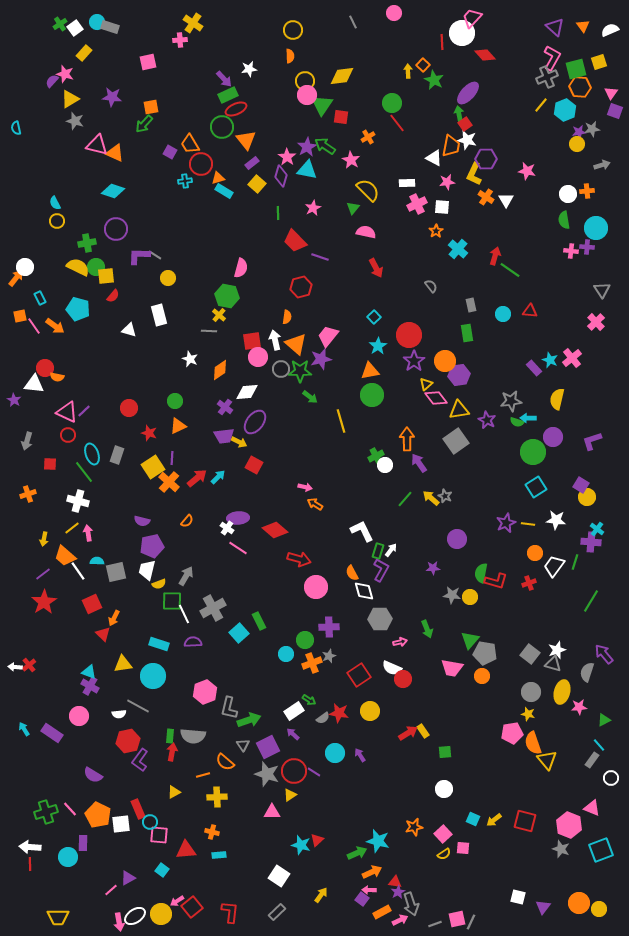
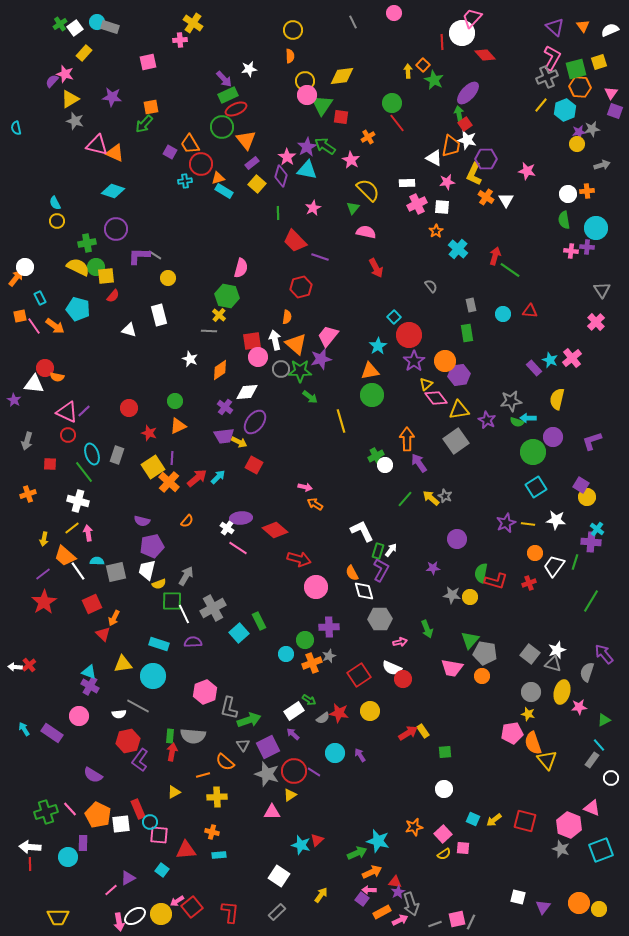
cyan square at (374, 317): moved 20 px right
purple ellipse at (238, 518): moved 3 px right
